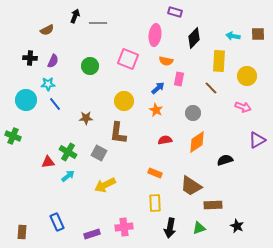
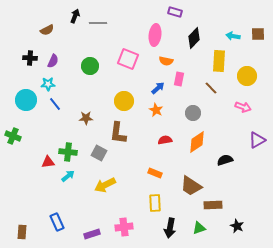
green cross at (68, 152): rotated 24 degrees counterclockwise
